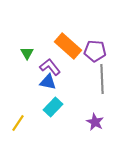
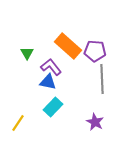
purple L-shape: moved 1 px right
